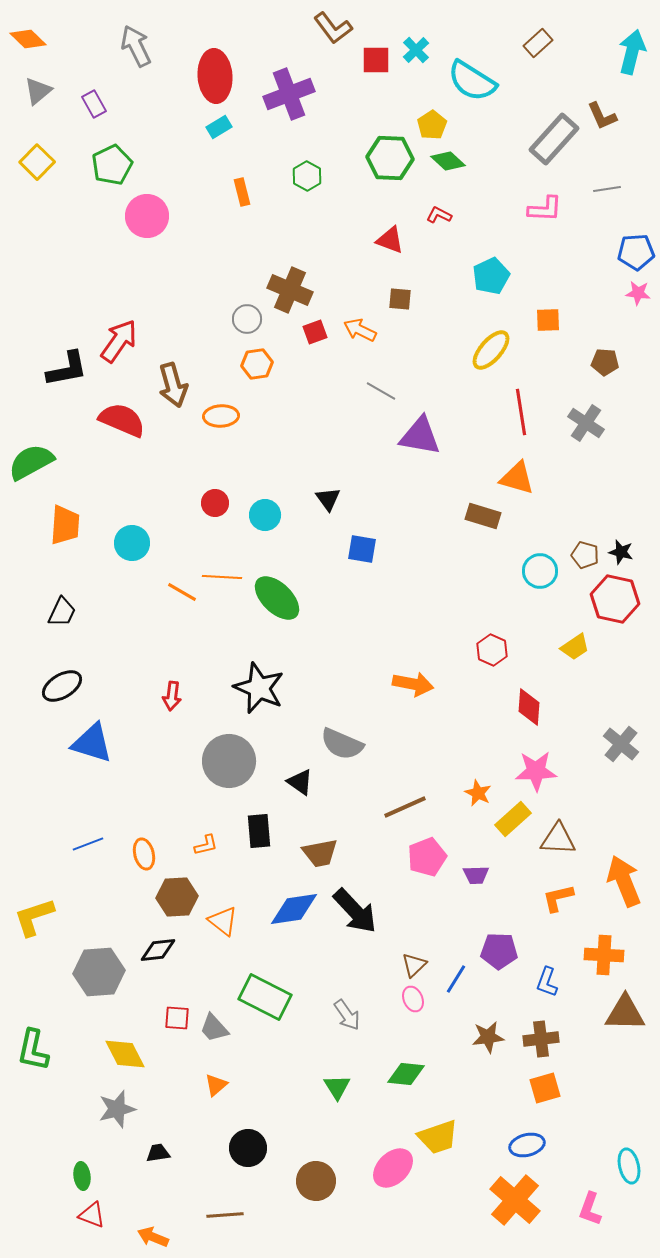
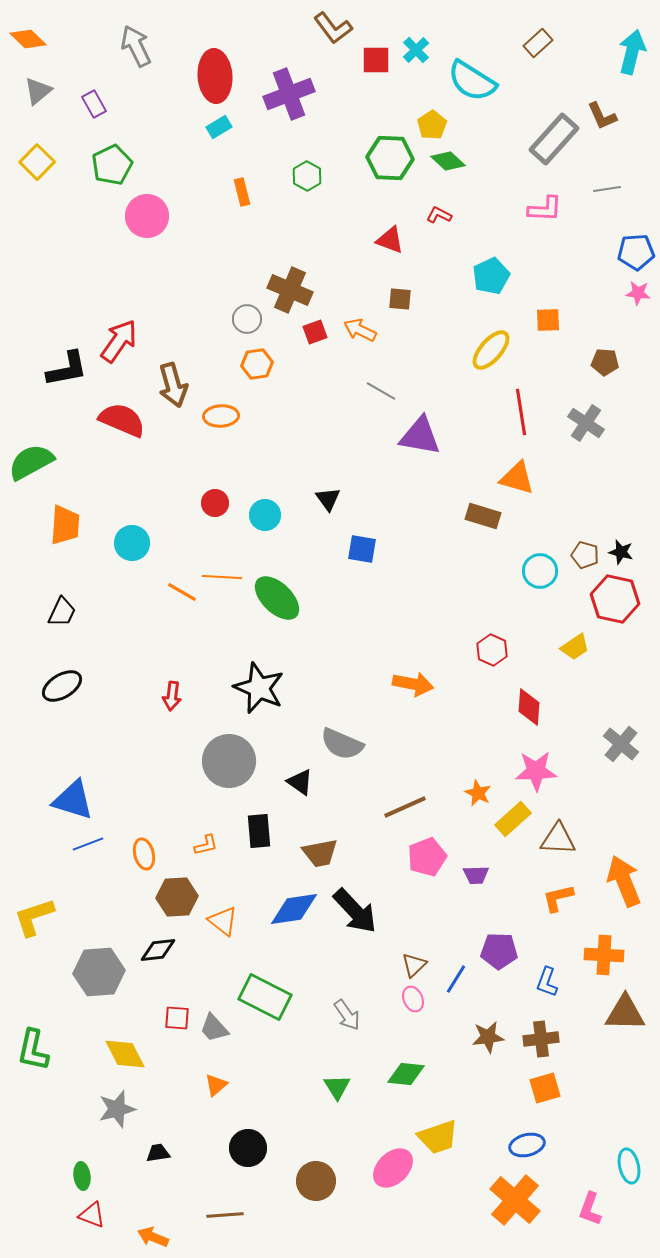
blue triangle at (92, 743): moved 19 px left, 57 px down
